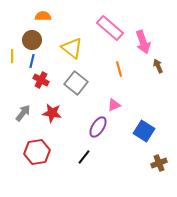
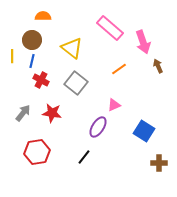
orange line: rotated 70 degrees clockwise
brown cross: rotated 21 degrees clockwise
